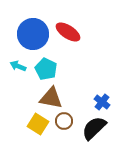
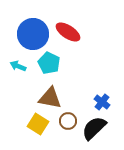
cyan pentagon: moved 3 px right, 6 px up
brown triangle: moved 1 px left
brown circle: moved 4 px right
